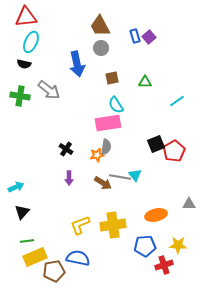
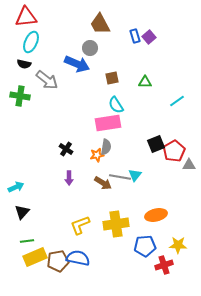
brown trapezoid: moved 2 px up
gray circle: moved 11 px left
blue arrow: rotated 55 degrees counterclockwise
gray arrow: moved 2 px left, 10 px up
cyan triangle: rotated 16 degrees clockwise
gray triangle: moved 39 px up
yellow cross: moved 3 px right, 1 px up
brown pentagon: moved 4 px right, 10 px up
